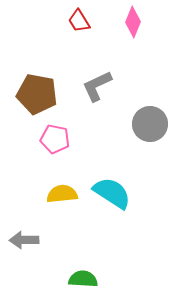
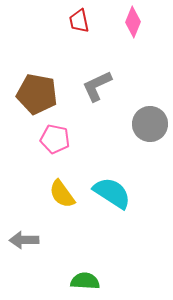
red trapezoid: rotated 20 degrees clockwise
yellow semicircle: rotated 120 degrees counterclockwise
green semicircle: moved 2 px right, 2 px down
